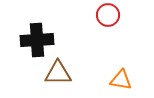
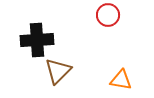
brown triangle: moved 2 px up; rotated 44 degrees counterclockwise
